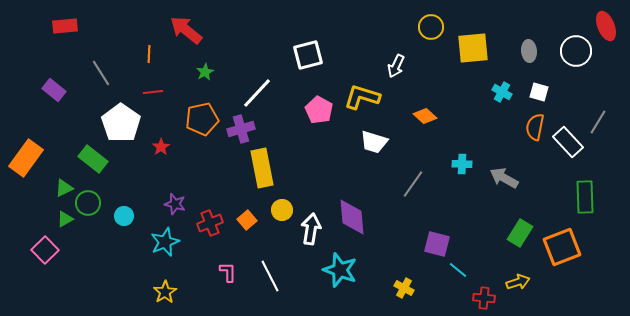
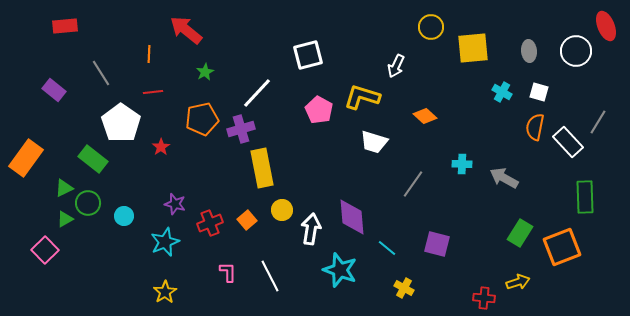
cyan line at (458, 270): moved 71 px left, 22 px up
